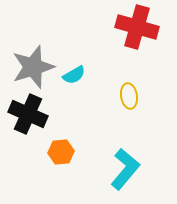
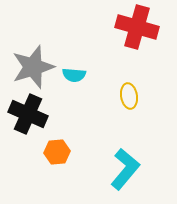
cyan semicircle: rotated 35 degrees clockwise
orange hexagon: moved 4 px left
